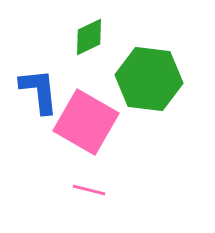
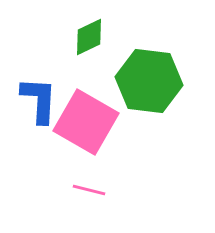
green hexagon: moved 2 px down
blue L-shape: moved 9 px down; rotated 9 degrees clockwise
